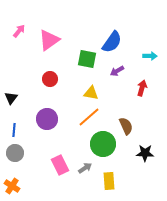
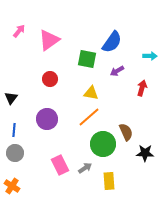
brown semicircle: moved 6 px down
